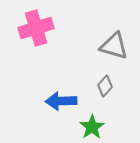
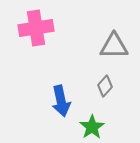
pink cross: rotated 8 degrees clockwise
gray triangle: rotated 16 degrees counterclockwise
blue arrow: rotated 100 degrees counterclockwise
